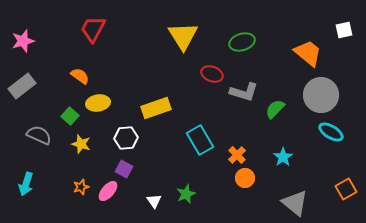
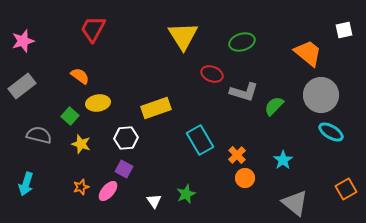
green semicircle: moved 1 px left, 3 px up
gray semicircle: rotated 10 degrees counterclockwise
cyan star: moved 3 px down
